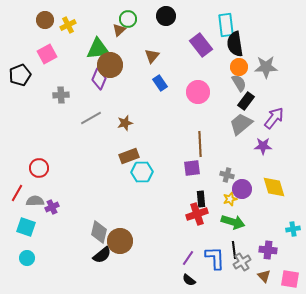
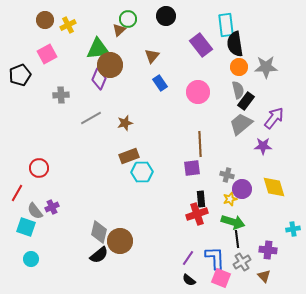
gray semicircle at (239, 83): moved 1 px left, 7 px down; rotated 18 degrees clockwise
gray semicircle at (35, 201): moved 10 px down; rotated 126 degrees counterclockwise
black line at (234, 250): moved 3 px right, 11 px up
black semicircle at (102, 255): moved 3 px left
cyan circle at (27, 258): moved 4 px right, 1 px down
pink square at (290, 279): moved 69 px left, 1 px up; rotated 12 degrees clockwise
